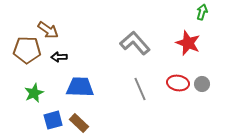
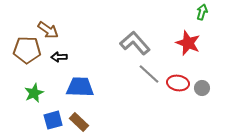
gray circle: moved 4 px down
gray line: moved 9 px right, 15 px up; rotated 25 degrees counterclockwise
brown rectangle: moved 1 px up
